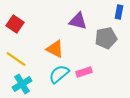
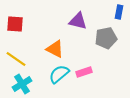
red square: rotated 30 degrees counterclockwise
